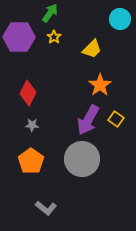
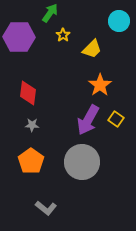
cyan circle: moved 1 px left, 2 px down
yellow star: moved 9 px right, 2 px up
red diamond: rotated 20 degrees counterclockwise
gray circle: moved 3 px down
